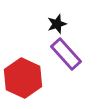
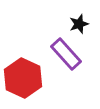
black star: moved 22 px right
